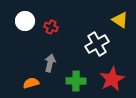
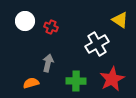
gray arrow: moved 2 px left
